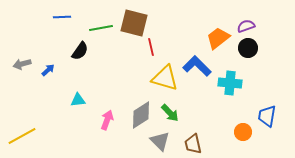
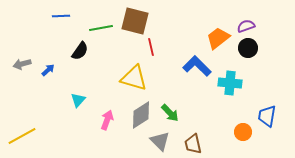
blue line: moved 1 px left, 1 px up
brown square: moved 1 px right, 2 px up
yellow triangle: moved 31 px left
cyan triangle: rotated 42 degrees counterclockwise
